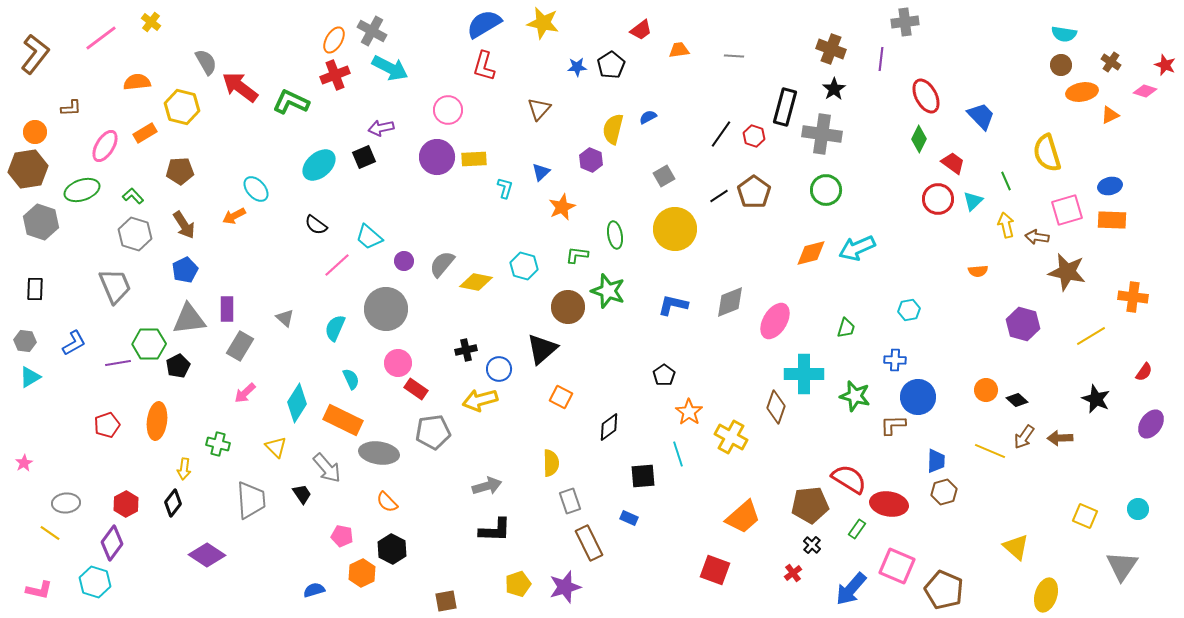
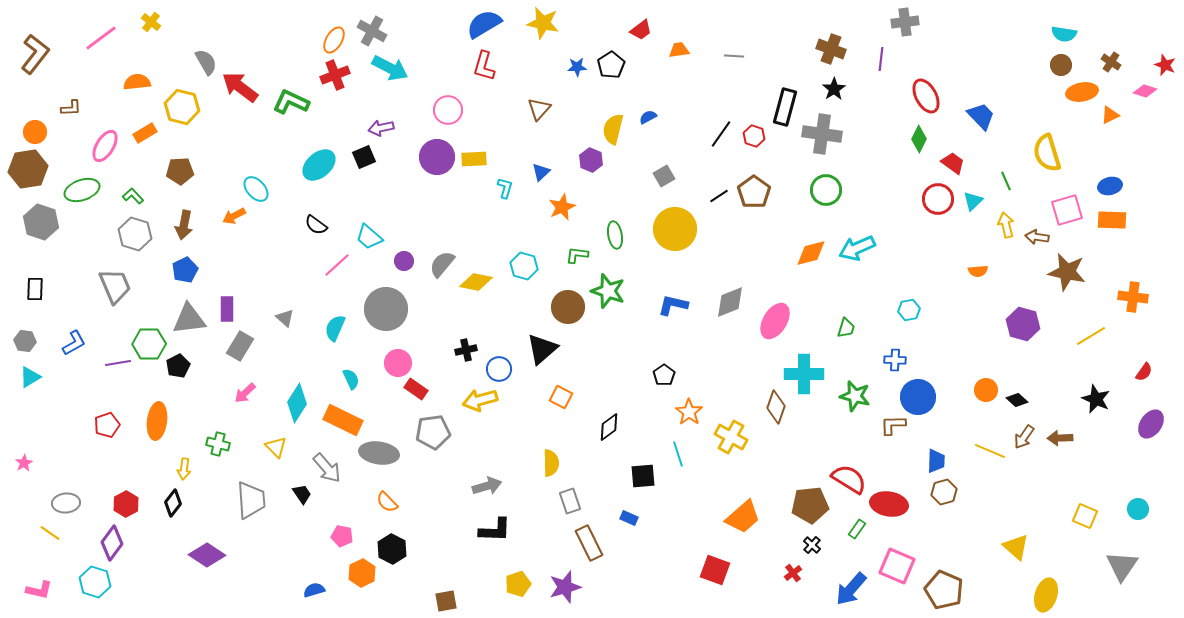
brown arrow at (184, 225): rotated 44 degrees clockwise
